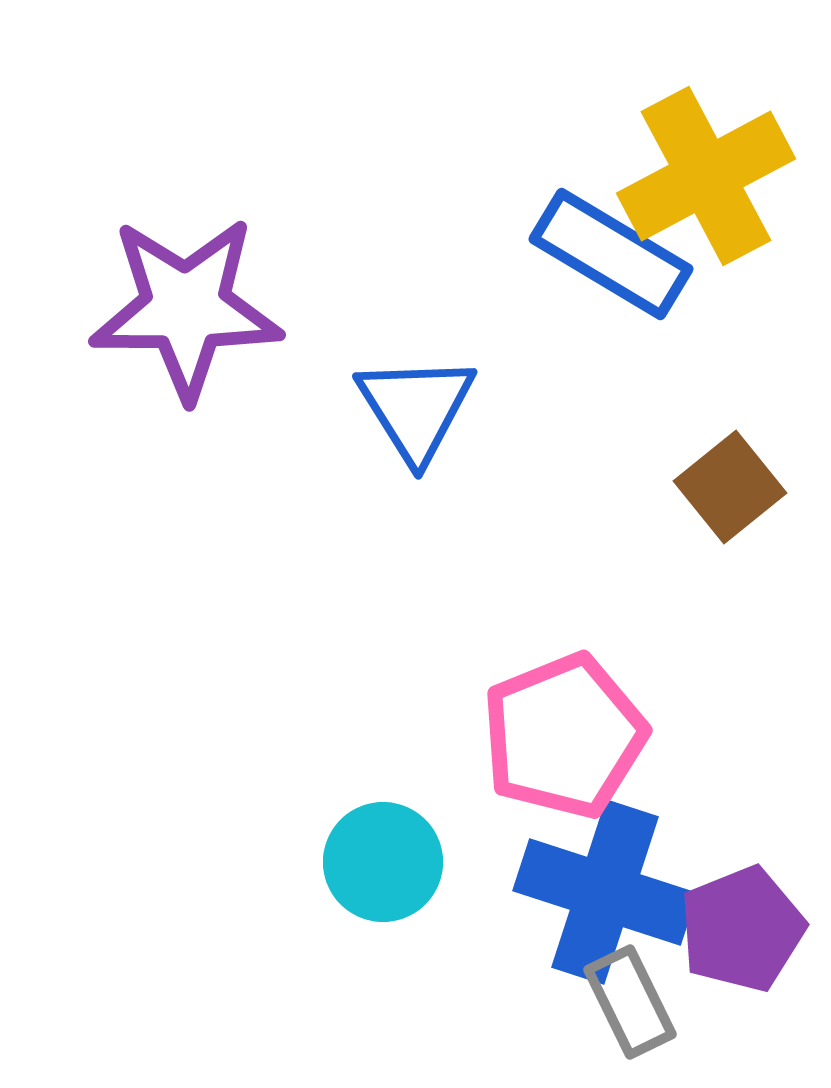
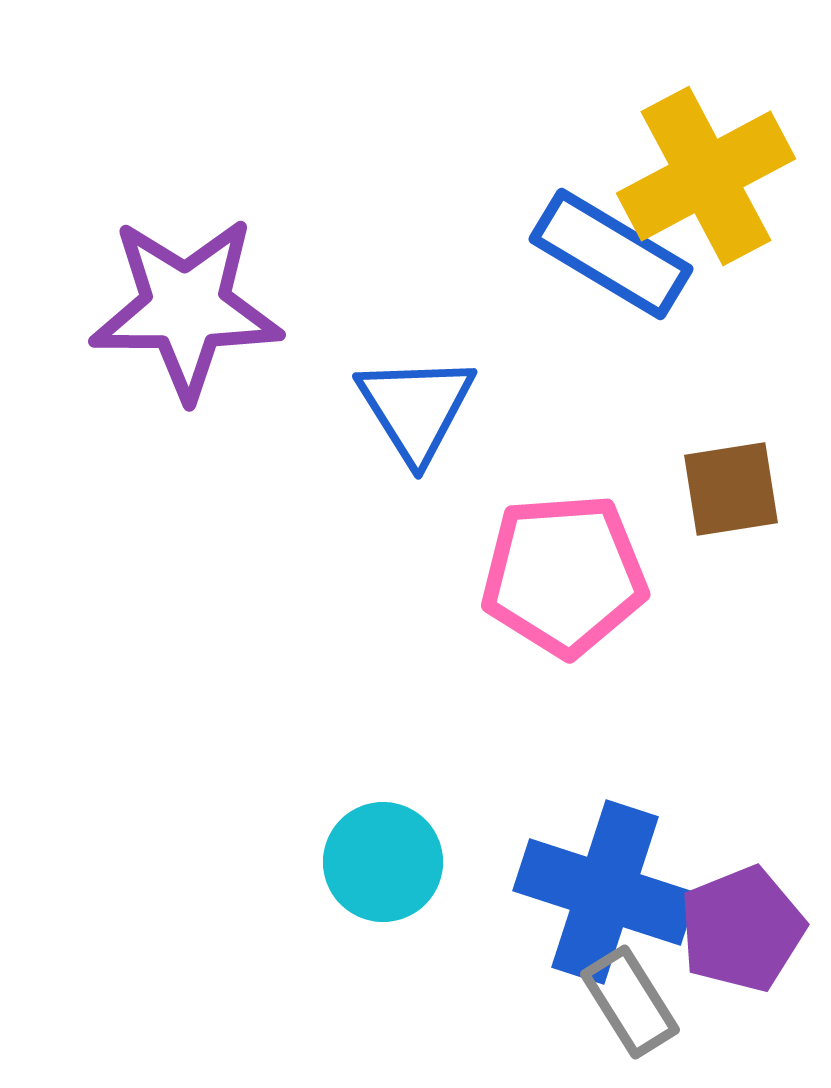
brown square: moved 1 px right, 2 px down; rotated 30 degrees clockwise
pink pentagon: moved 161 px up; rotated 18 degrees clockwise
gray rectangle: rotated 6 degrees counterclockwise
